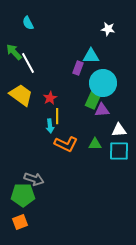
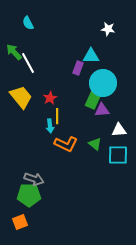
yellow trapezoid: moved 2 px down; rotated 15 degrees clockwise
green triangle: rotated 40 degrees clockwise
cyan square: moved 1 px left, 4 px down
green pentagon: moved 6 px right
